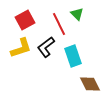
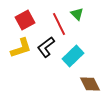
cyan rectangle: rotated 65 degrees clockwise
